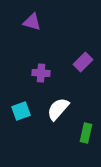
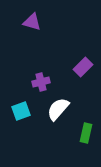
purple rectangle: moved 5 px down
purple cross: moved 9 px down; rotated 18 degrees counterclockwise
